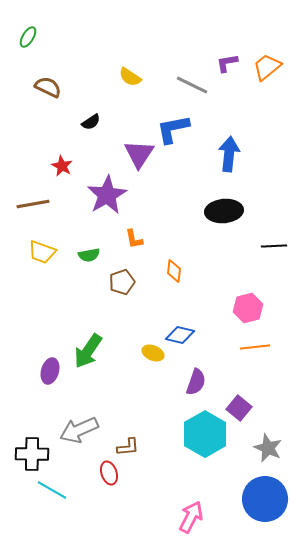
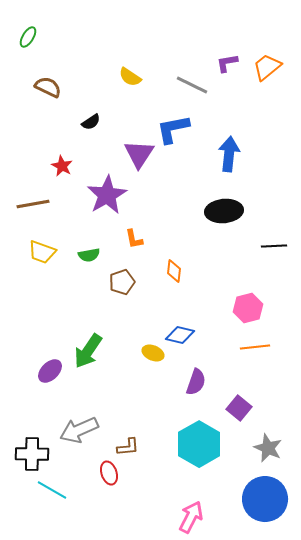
purple ellipse: rotated 30 degrees clockwise
cyan hexagon: moved 6 px left, 10 px down
